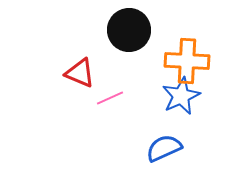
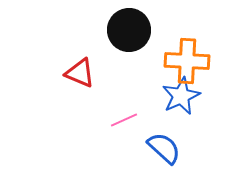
pink line: moved 14 px right, 22 px down
blue semicircle: rotated 66 degrees clockwise
